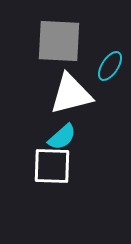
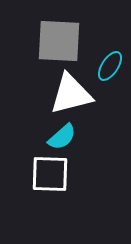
white square: moved 2 px left, 8 px down
